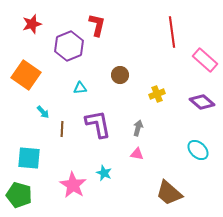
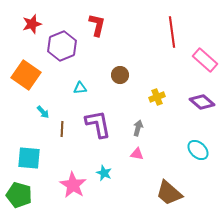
purple hexagon: moved 7 px left
yellow cross: moved 3 px down
